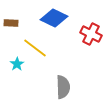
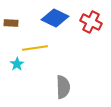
blue diamond: moved 1 px right
red cross: moved 12 px up
yellow line: rotated 45 degrees counterclockwise
